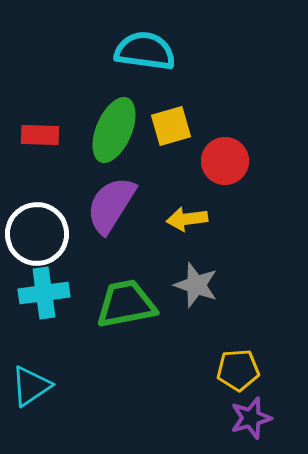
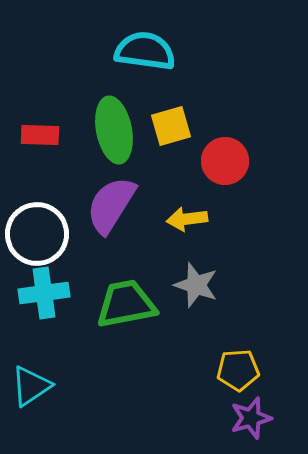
green ellipse: rotated 34 degrees counterclockwise
